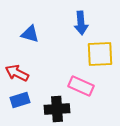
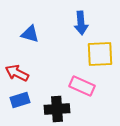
pink rectangle: moved 1 px right
